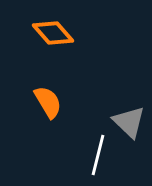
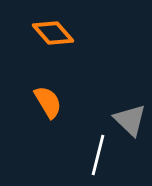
gray triangle: moved 1 px right, 2 px up
